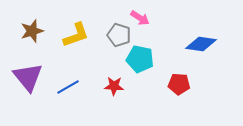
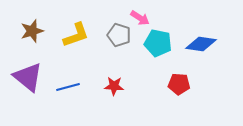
cyan pentagon: moved 18 px right, 16 px up
purple triangle: rotated 12 degrees counterclockwise
blue line: rotated 15 degrees clockwise
